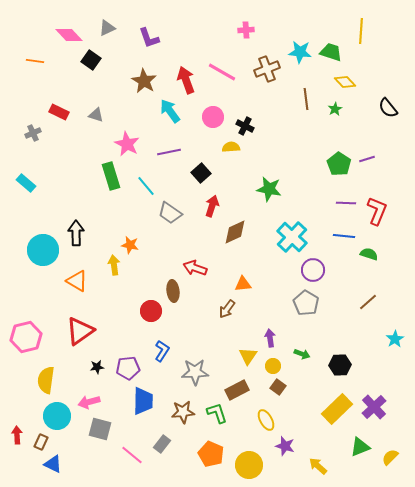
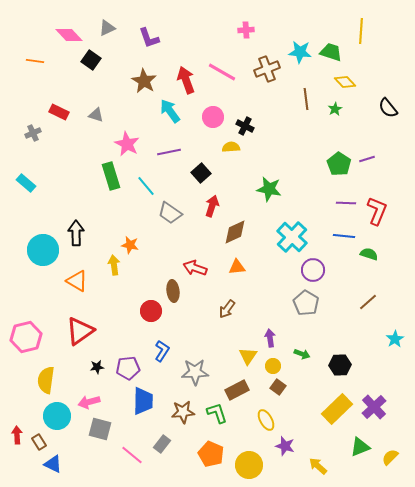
orange triangle at (243, 284): moved 6 px left, 17 px up
brown rectangle at (41, 442): moved 2 px left; rotated 56 degrees counterclockwise
